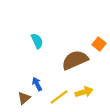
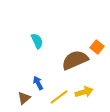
orange square: moved 2 px left, 3 px down
blue arrow: moved 1 px right, 1 px up
